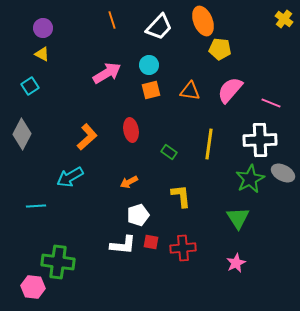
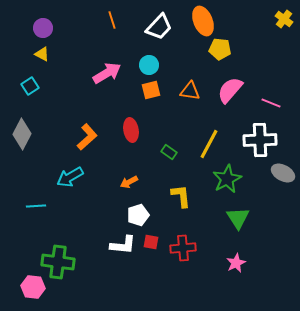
yellow line: rotated 20 degrees clockwise
green star: moved 23 px left
